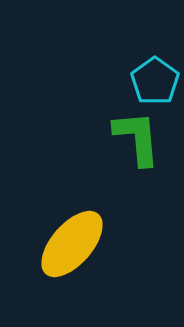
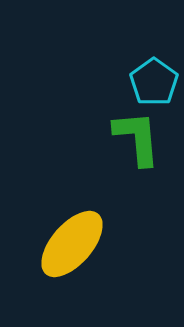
cyan pentagon: moved 1 px left, 1 px down
